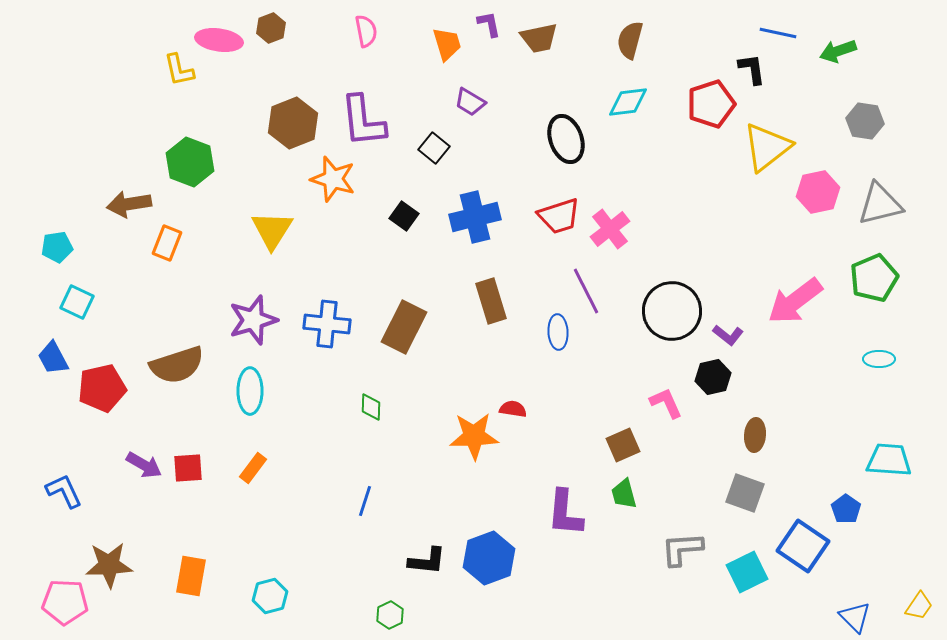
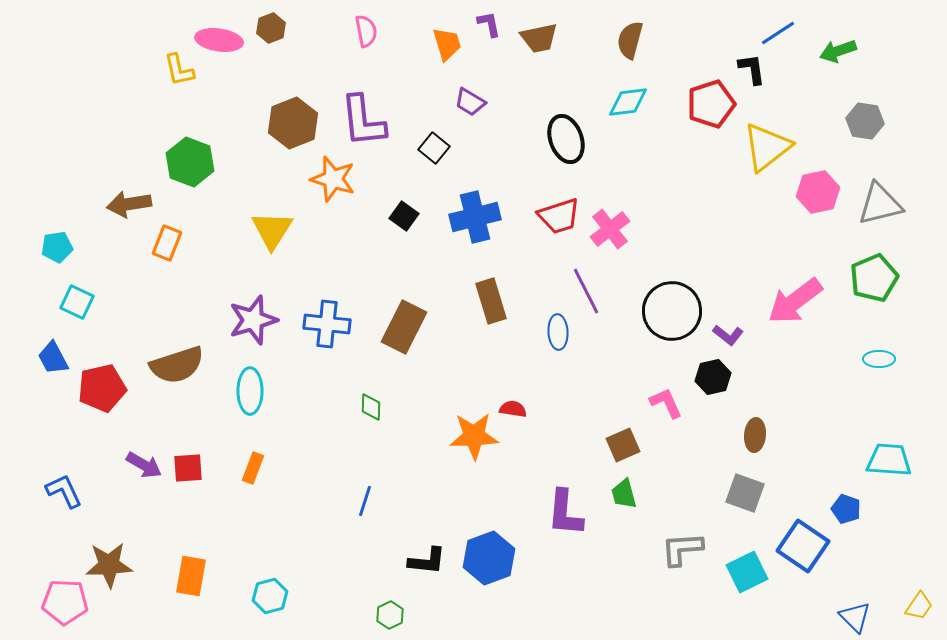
blue line at (778, 33): rotated 45 degrees counterclockwise
orange rectangle at (253, 468): rotated 16 degrees counterclockwise
blue pentagon at (846, 509): rotated 16 degrees counterclockwise
